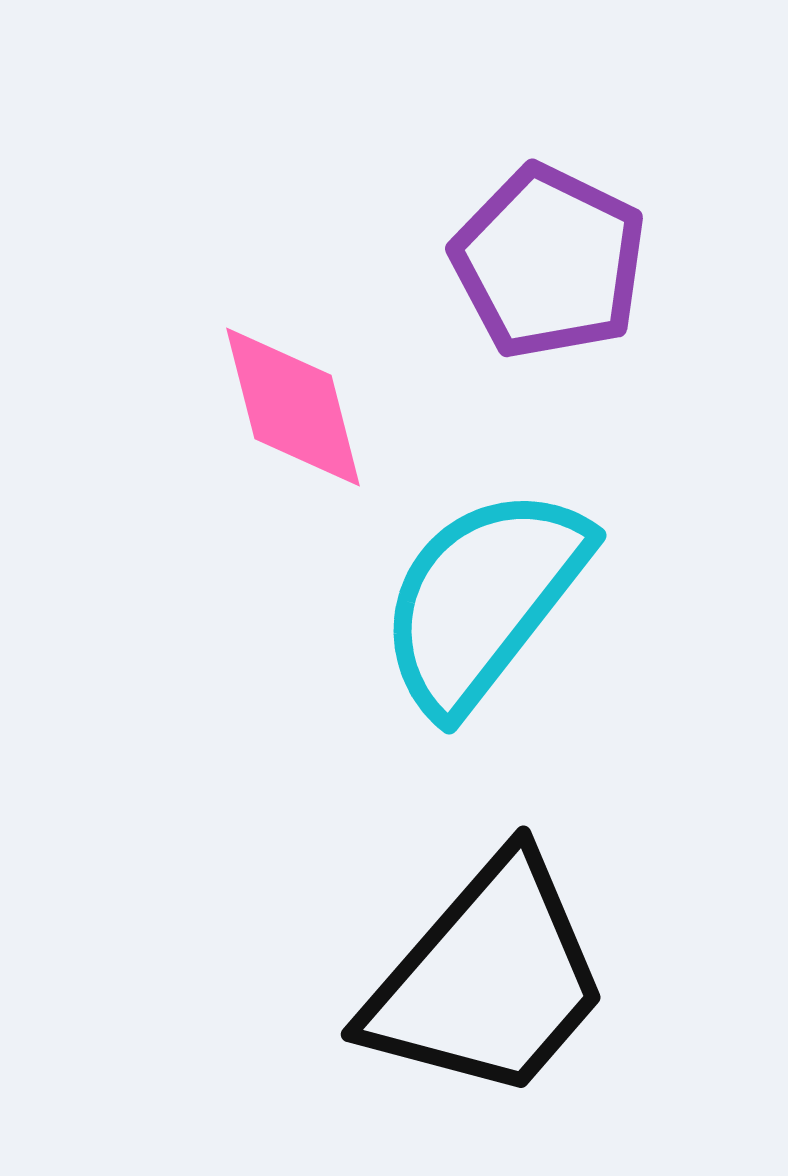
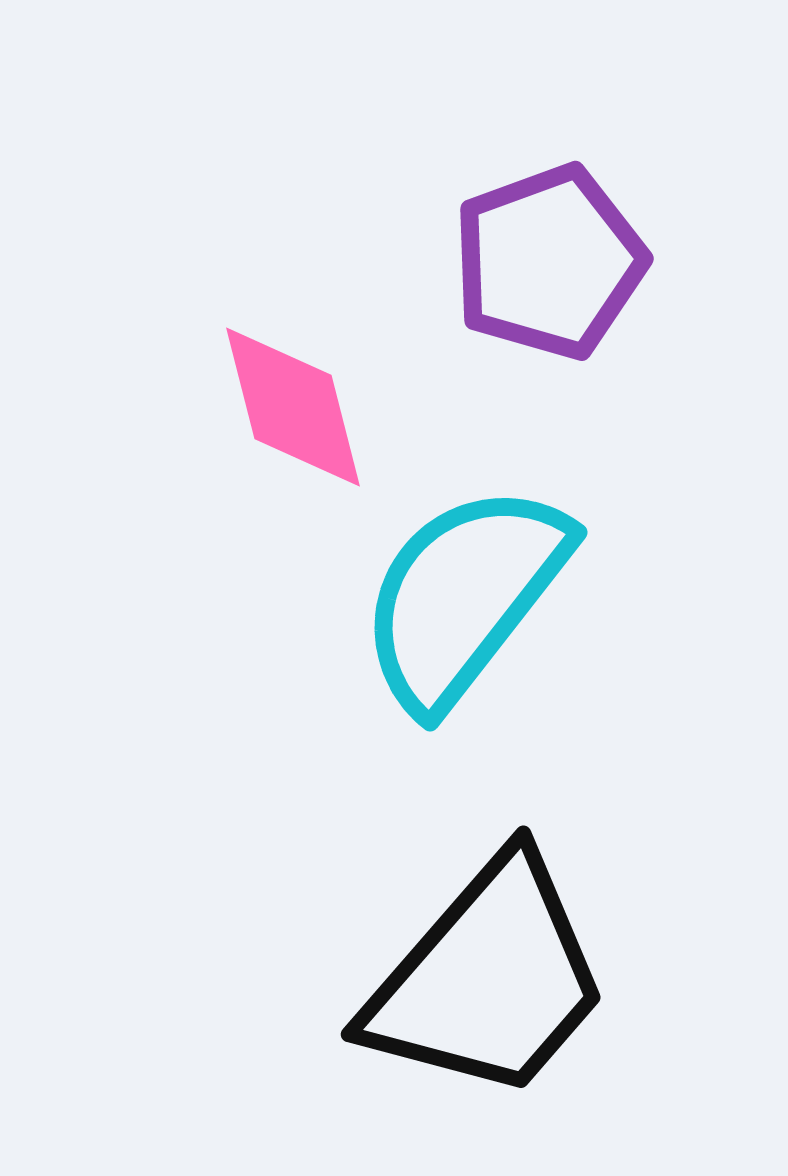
purple pentagon: rotated 26 degrees clockwise
cyan semicircle: moved 19 px left, 3 px up
